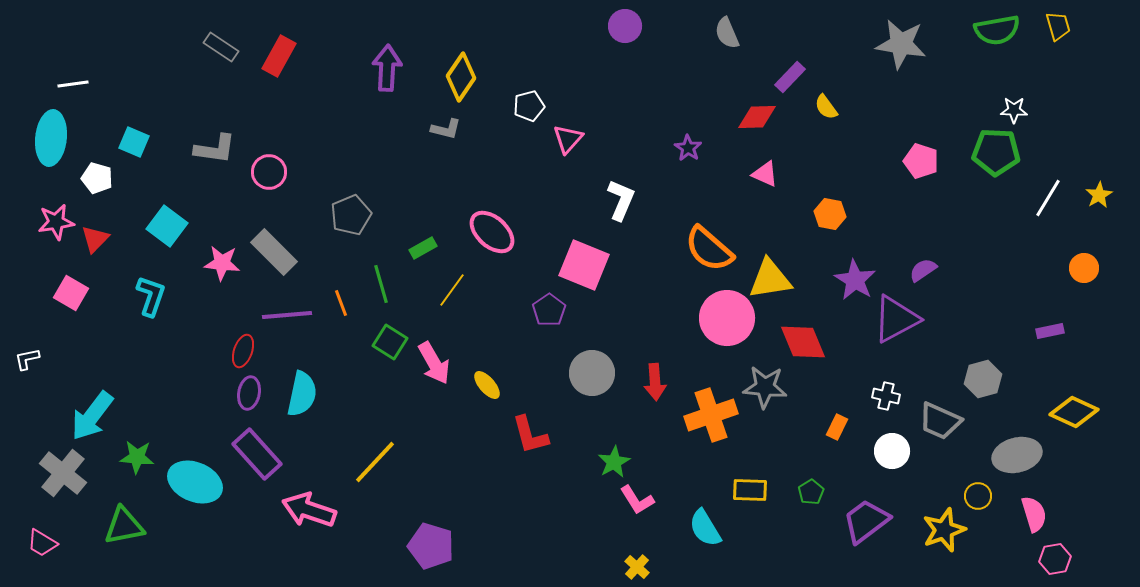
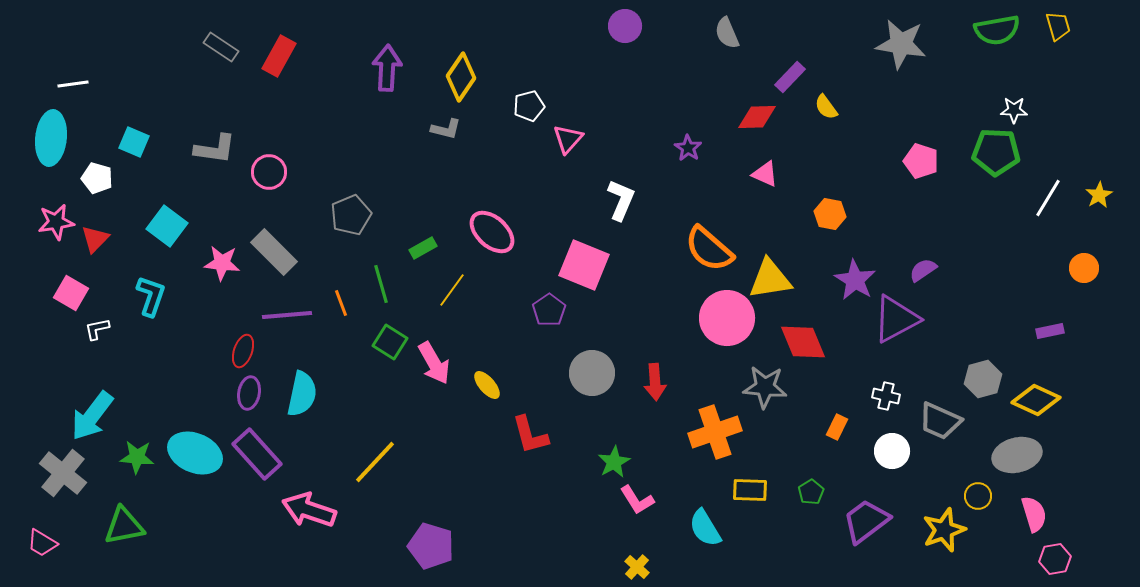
white L-shape at (27, 359): moved 70 px right, 30 px up
yellow diamond at (1074, 412): moved 38 px left, 12 px up
orange cross at (711, 415): moved 4 px right, 17 px down
cyan ellipse at (195, 482): moved 29 px up
